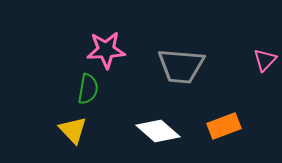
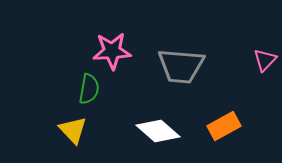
pink star: moved 6 px right, 1 px down
green semicircle: moved 1 px right
orange rectangle: rotated 8 degrees counterclockwise
